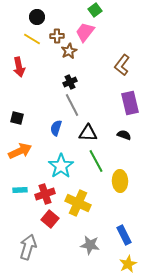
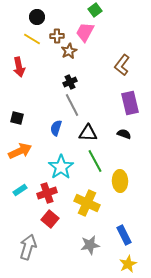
pink trapezoid: rotated 10 degrees counterclockwise
black semicircle: moved 1 px up
green line: moved 1 px left
cyan star: moved 1 px down
cyan rectangle: rotated 32 degrees counterclockwise
red cross: moved 2 px right, 1 px up
yellow cross: moved 9 px right
gray star: rotated 18 degrees counterclockwise
